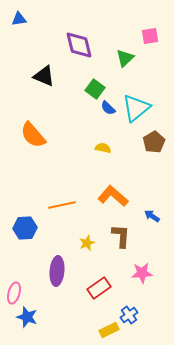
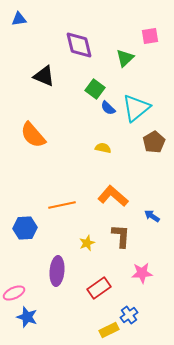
pink ellipse: rotated 50 degrees clockwise
